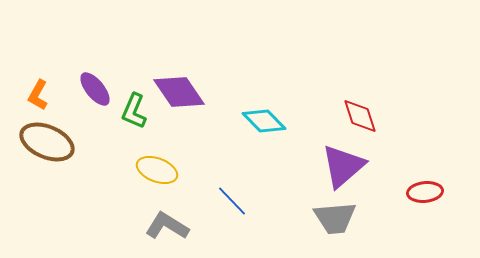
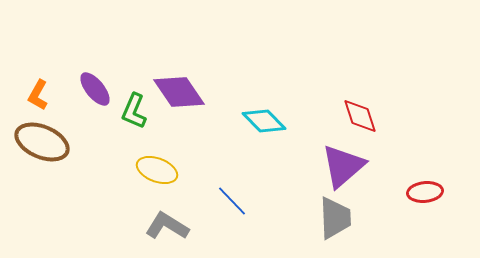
brown ellipse: moved 5 px left
gray trapezoid: rotated 87 degrees counterclockwise
